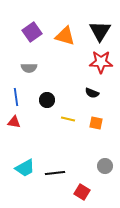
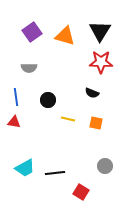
black circle: moved 1 px right
red square: moved 1 px left
